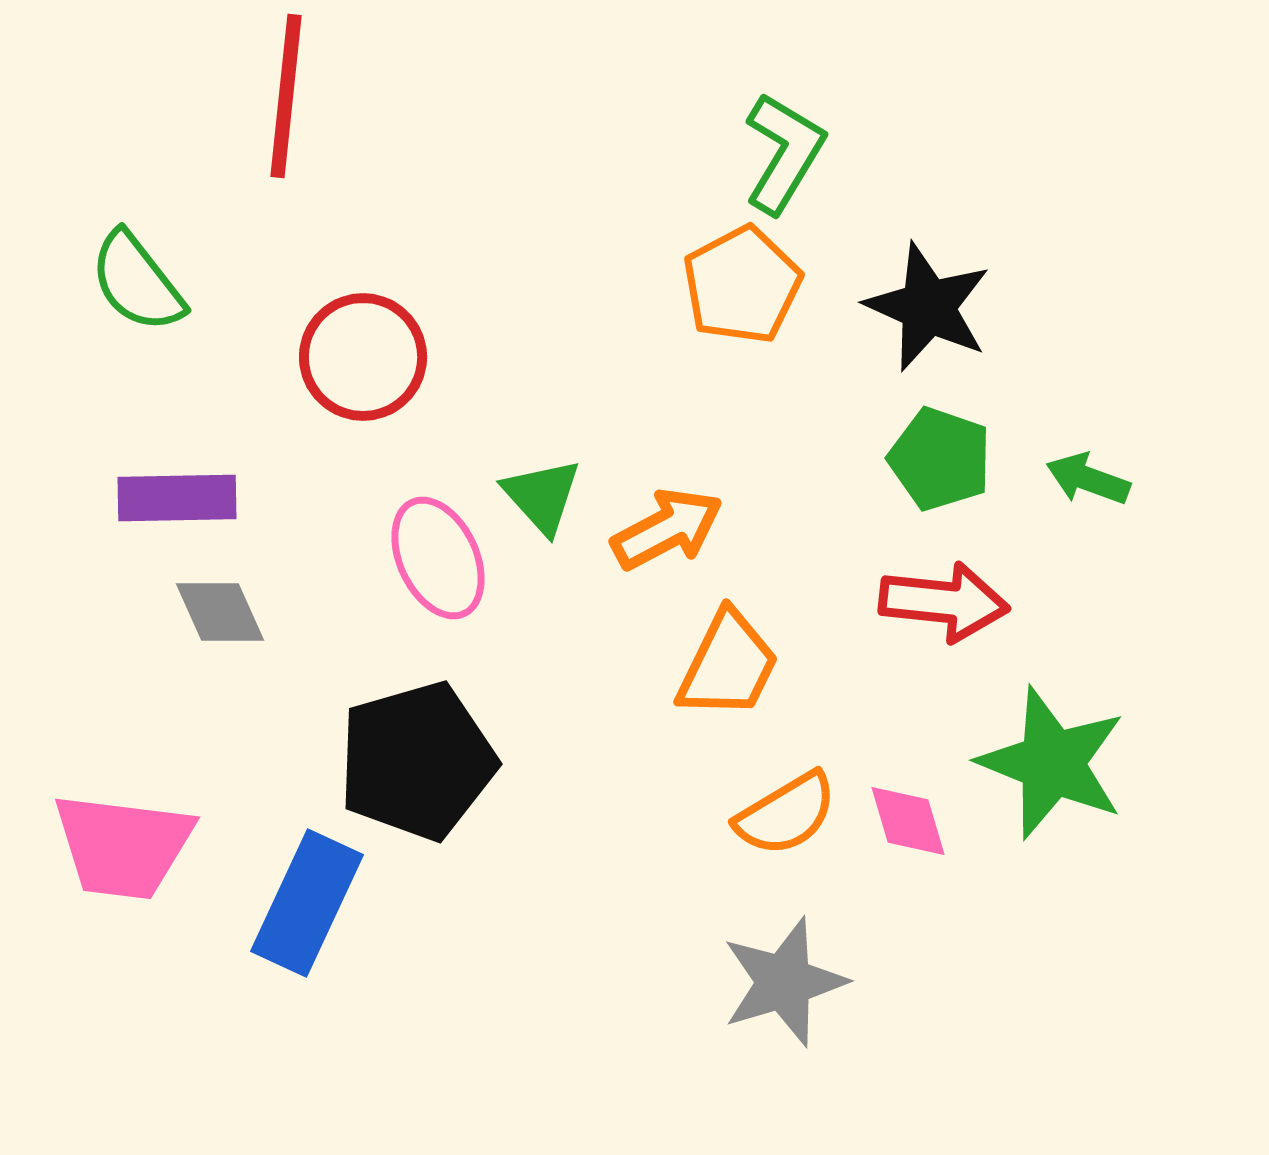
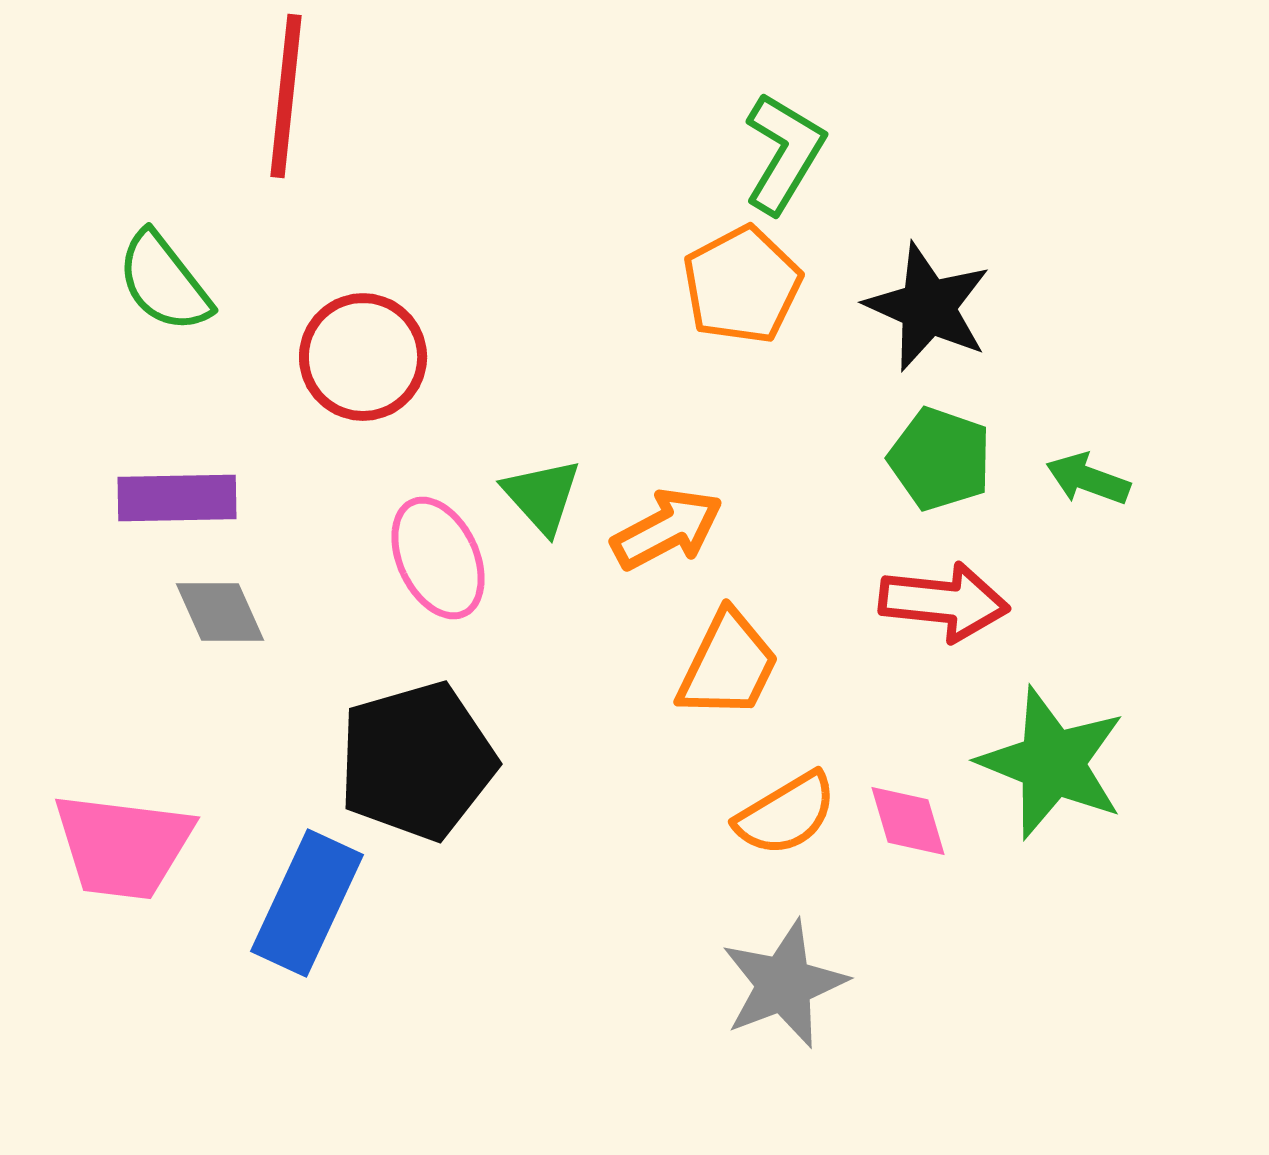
green semicircle: moved 27 px right
gray star: moved 2 px down; rotated 4 degrees counterclockwise
